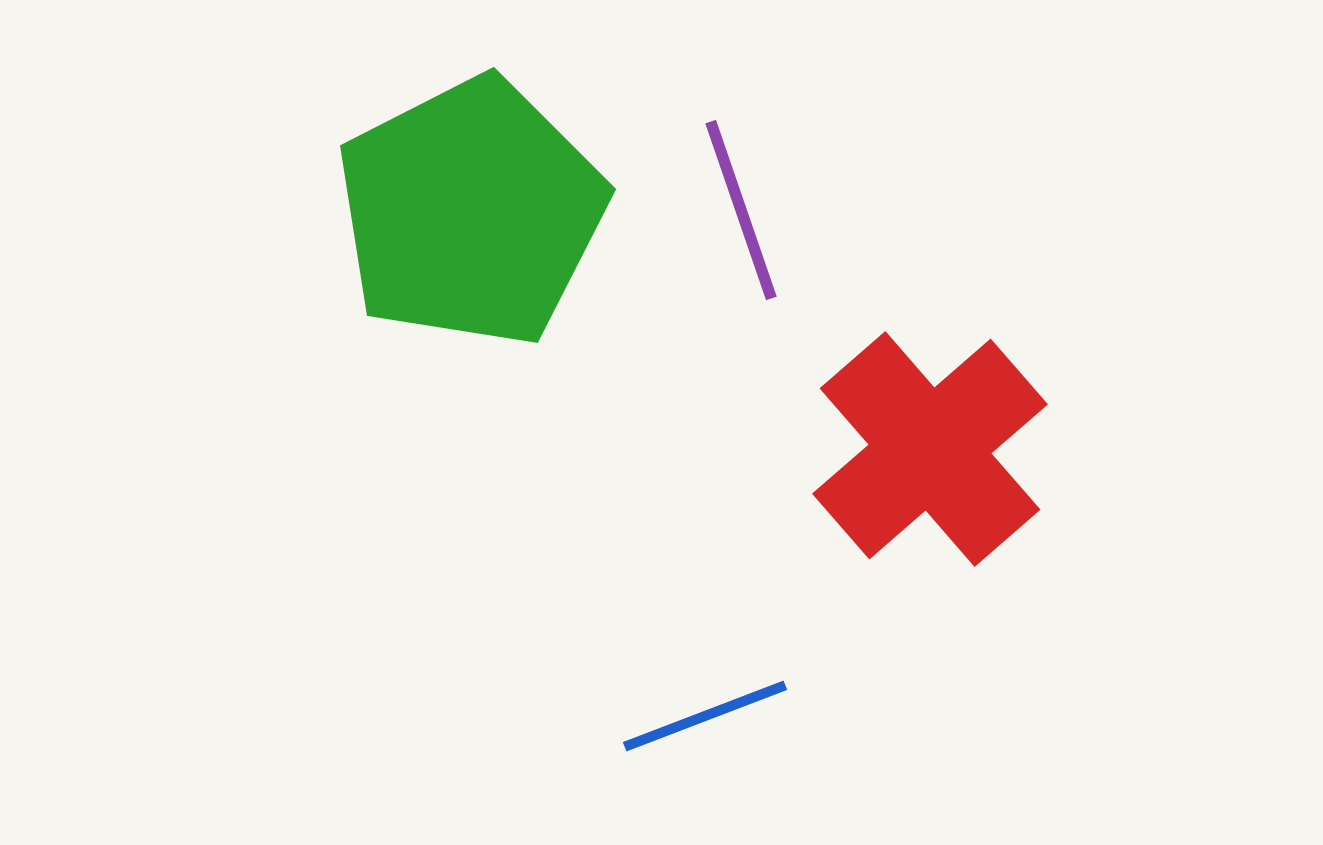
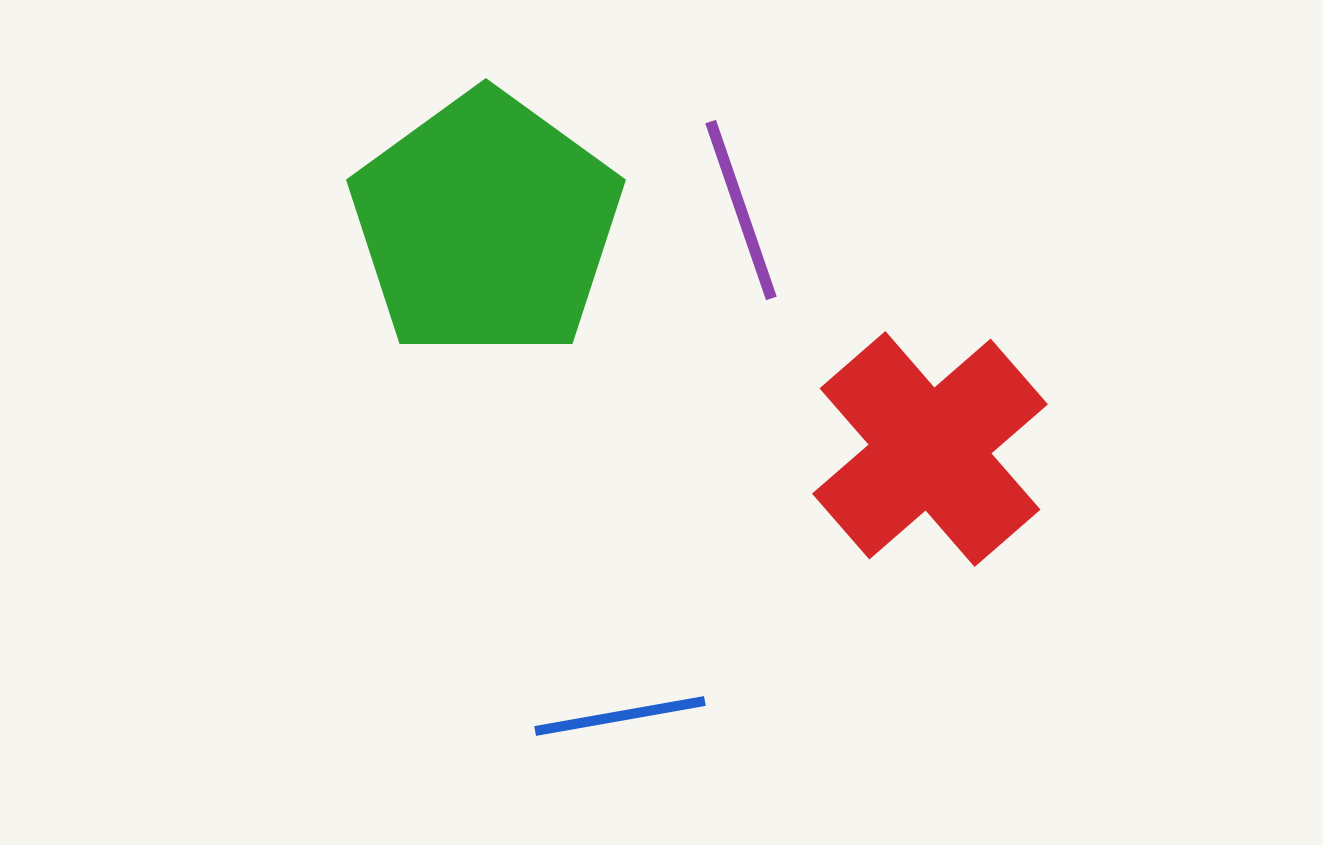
green pentagon: moved 15 px right, 13 px down; rotated 9 degrees counterclockwise
blue line: moved 85 px left; rotated 11 degrees clockwise
